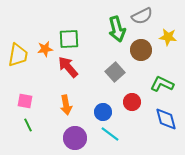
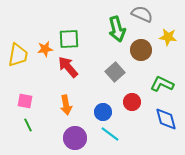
gray semicircle: moved 2 px up; rotated 130 degrees counterclockwise
